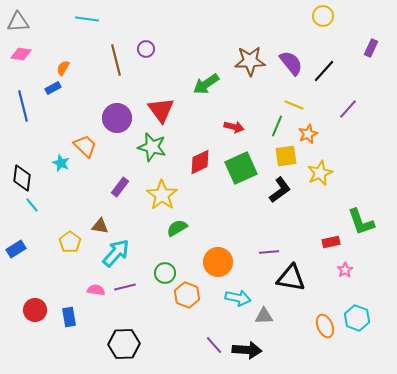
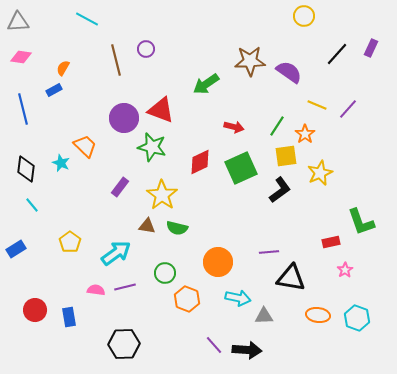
yellow circle at (323, 16): moved 19 px left
cyan line at (87, 19): rotated 20 degrees clockwise
pink diamond at (21, 54): moved 3 px down
purple semicircle at (291, 63): moved 2 px left, 9 px down; rotated 16 degrees counterclockwise
black line at (324, 71): moved 13 px right, 17 px up
blue rectangle at (53, 88): moved 1 px right, 2 px down
yellow line at (294, 105): moved 23 px right
blue line at (23, 106): moved 3 px down
red triangle at (161, 110): rotated 32 degrees counterclockwise
purple circle at (117, 118): moved 7 px right
green line at (277, 126): rotated 10 degrees clockwise
orange star at (308, 134): moved 3 px left; rotated 12 degrees counterclockwise
black diamond at (22, 178): moved 4 px right, 9 px up
brown triangle at (100, 226): moved 47 px right
green semicircle at (177, 228): rotated 135 degrees counterclockwise
cyan arrow at (116, 253): rotated 12 degrees clockwise
orange hexagon at (187, 295): moved 4 px down
orange ellipse at (325, 326): moved 7 px left, 11 px up; rotated 60 degrees counterclockwise
